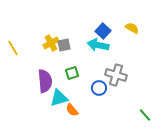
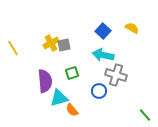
cyan arrow: moved 5 px right, 10 px down
blue circle: moved 3 px down
